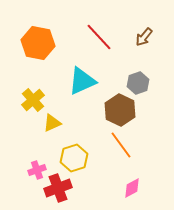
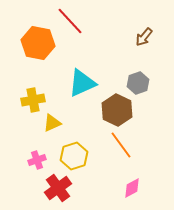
red line: moved 29 px left, 16 px up
cyan triangle: moved 2 px down
yellow cross: rotated 30 degrees clockwise
brown hexagon: moved 3 px left
yellow hexagon: moved 2 px up
pink cross: moved 10 px up
red cross: rotated 16 degrees counterclockwise
